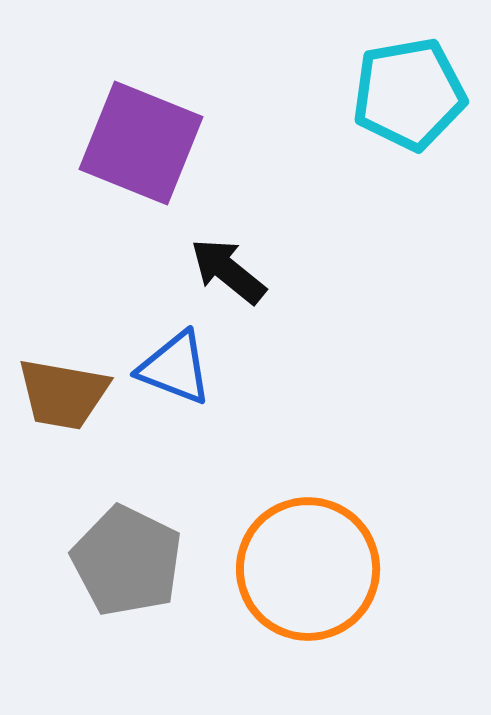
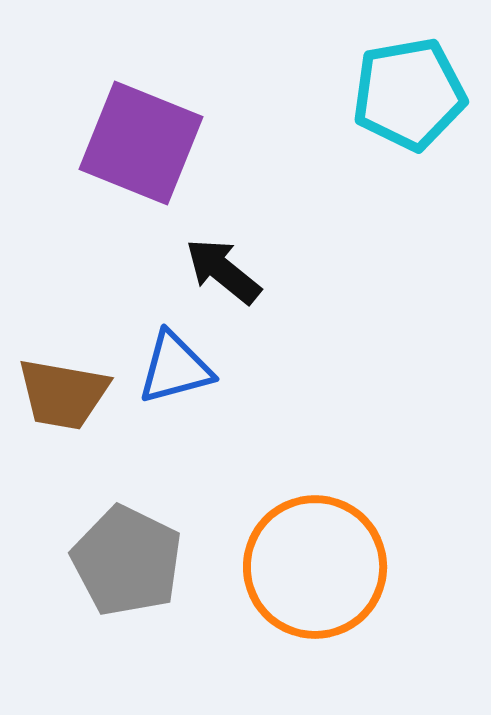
black arrow: moved 5 px left
blue triangle: rotated 36 degrees counterclockwise
orange circle: moved 7 px right, 2 px up
